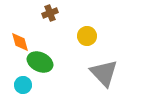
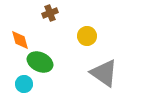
orange diamond: moved 2 px up
gray triangle: rotated 12 degrees counterclockwise
cyan circle: moved 1 px right, 1 px up
